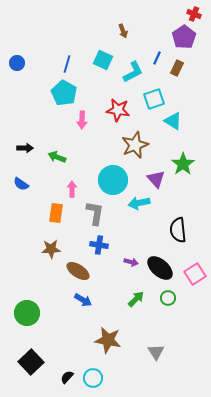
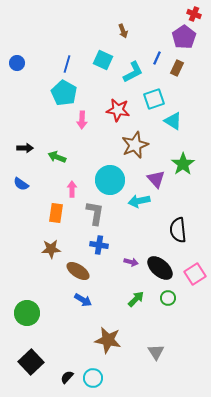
cyan circle at (113, 180): moved 3 px left
cyan arrow at (139, 203): moved 2 px up
